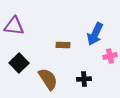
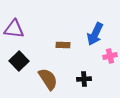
purple triangle: moved 3 px down
black square: moved 2 px up
